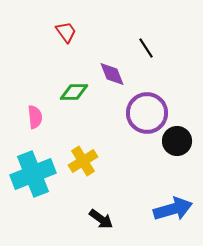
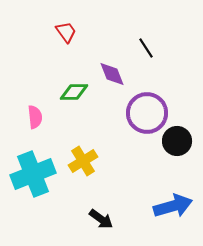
blue arrow: moved 3 px up
